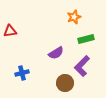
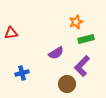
orange star: moved 2 px right, 5 px down
red triangle: moved 1 px right, 2 px down
brown circle: moved 2 px right, 1 px down
